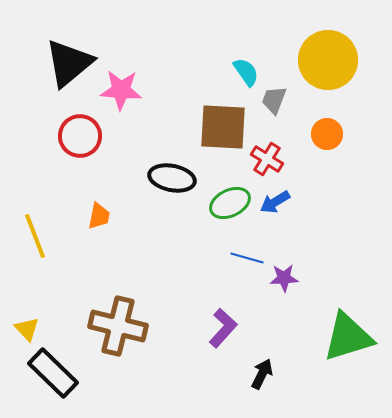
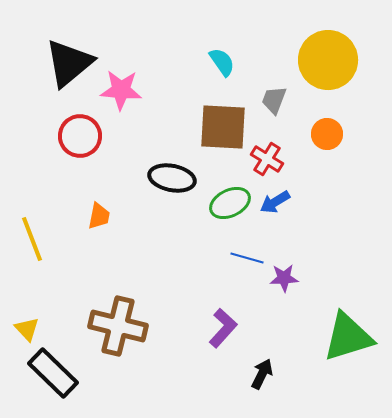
cyan semicircle: moved 24 px left, 10 px up
yellow line: moved 3 px left, 3 px down
